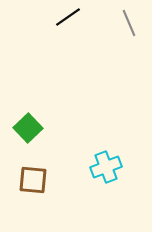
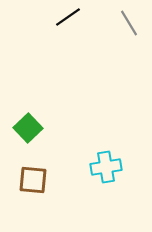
gray line: rotated 8 degrees counterclockwise
cyan cross: rotated 12 degrees clockwise
